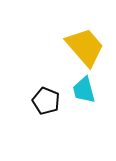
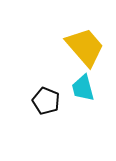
cyan trapezoid: moved 1 px left, 2 px up
